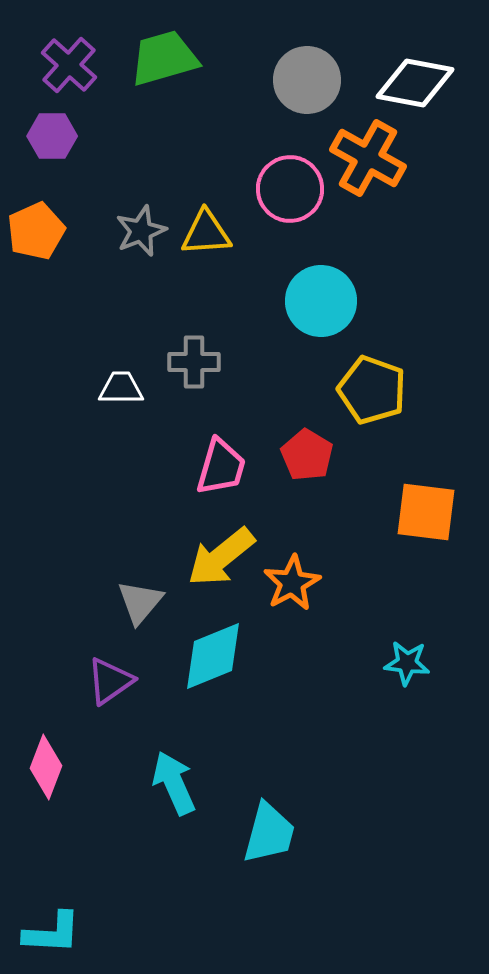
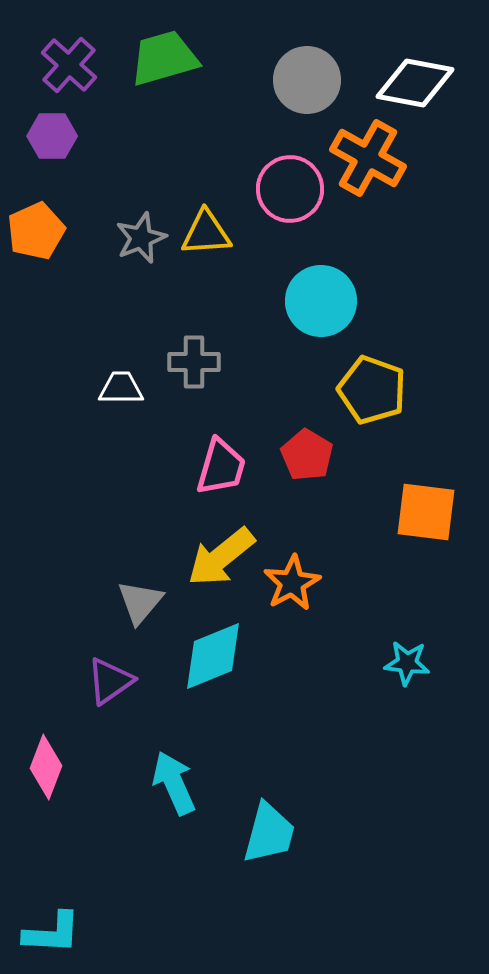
gray star: moved 7 px down
